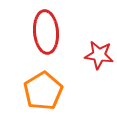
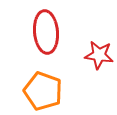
orange pentagon: rotated 21 degrees counterclockwise
